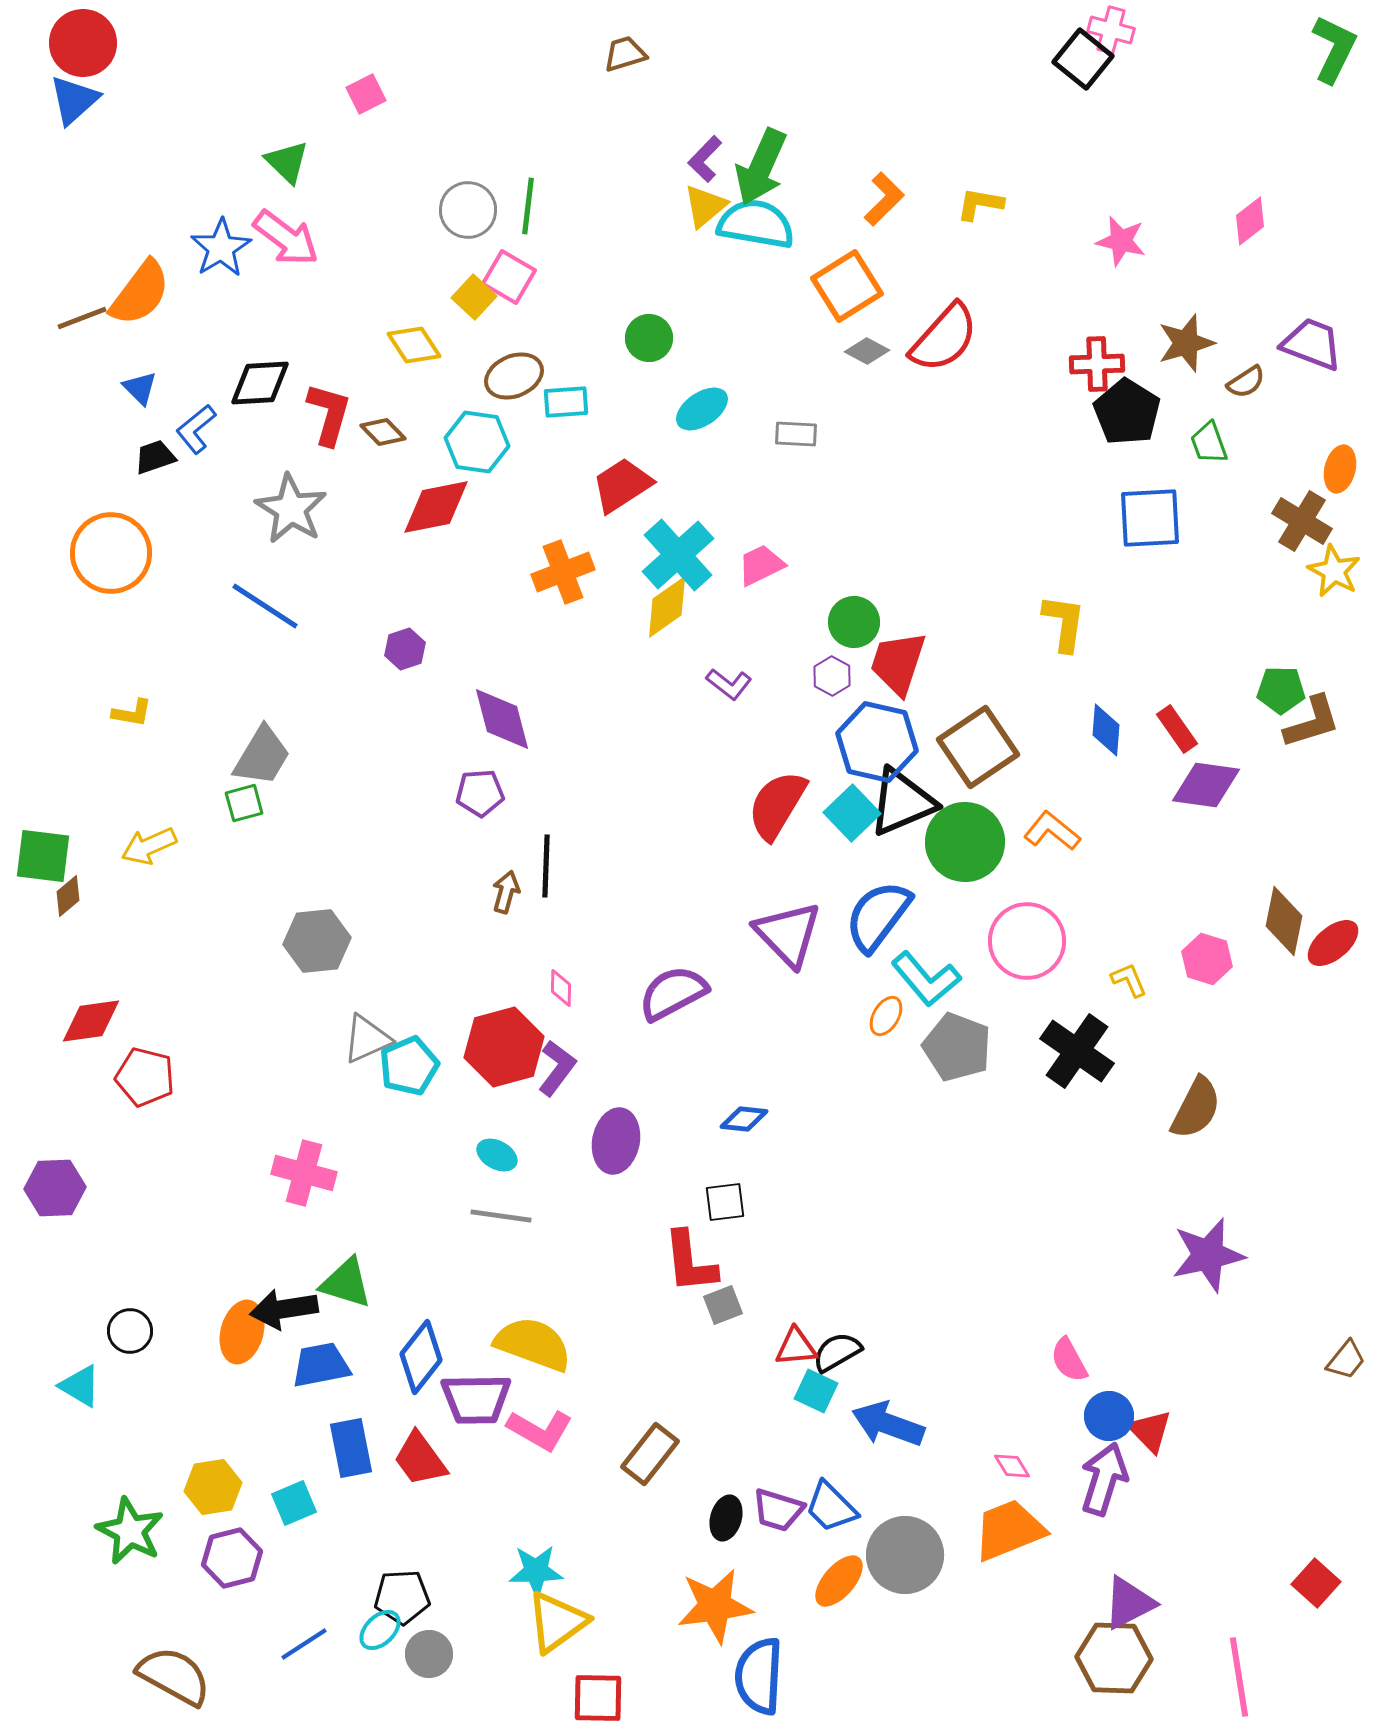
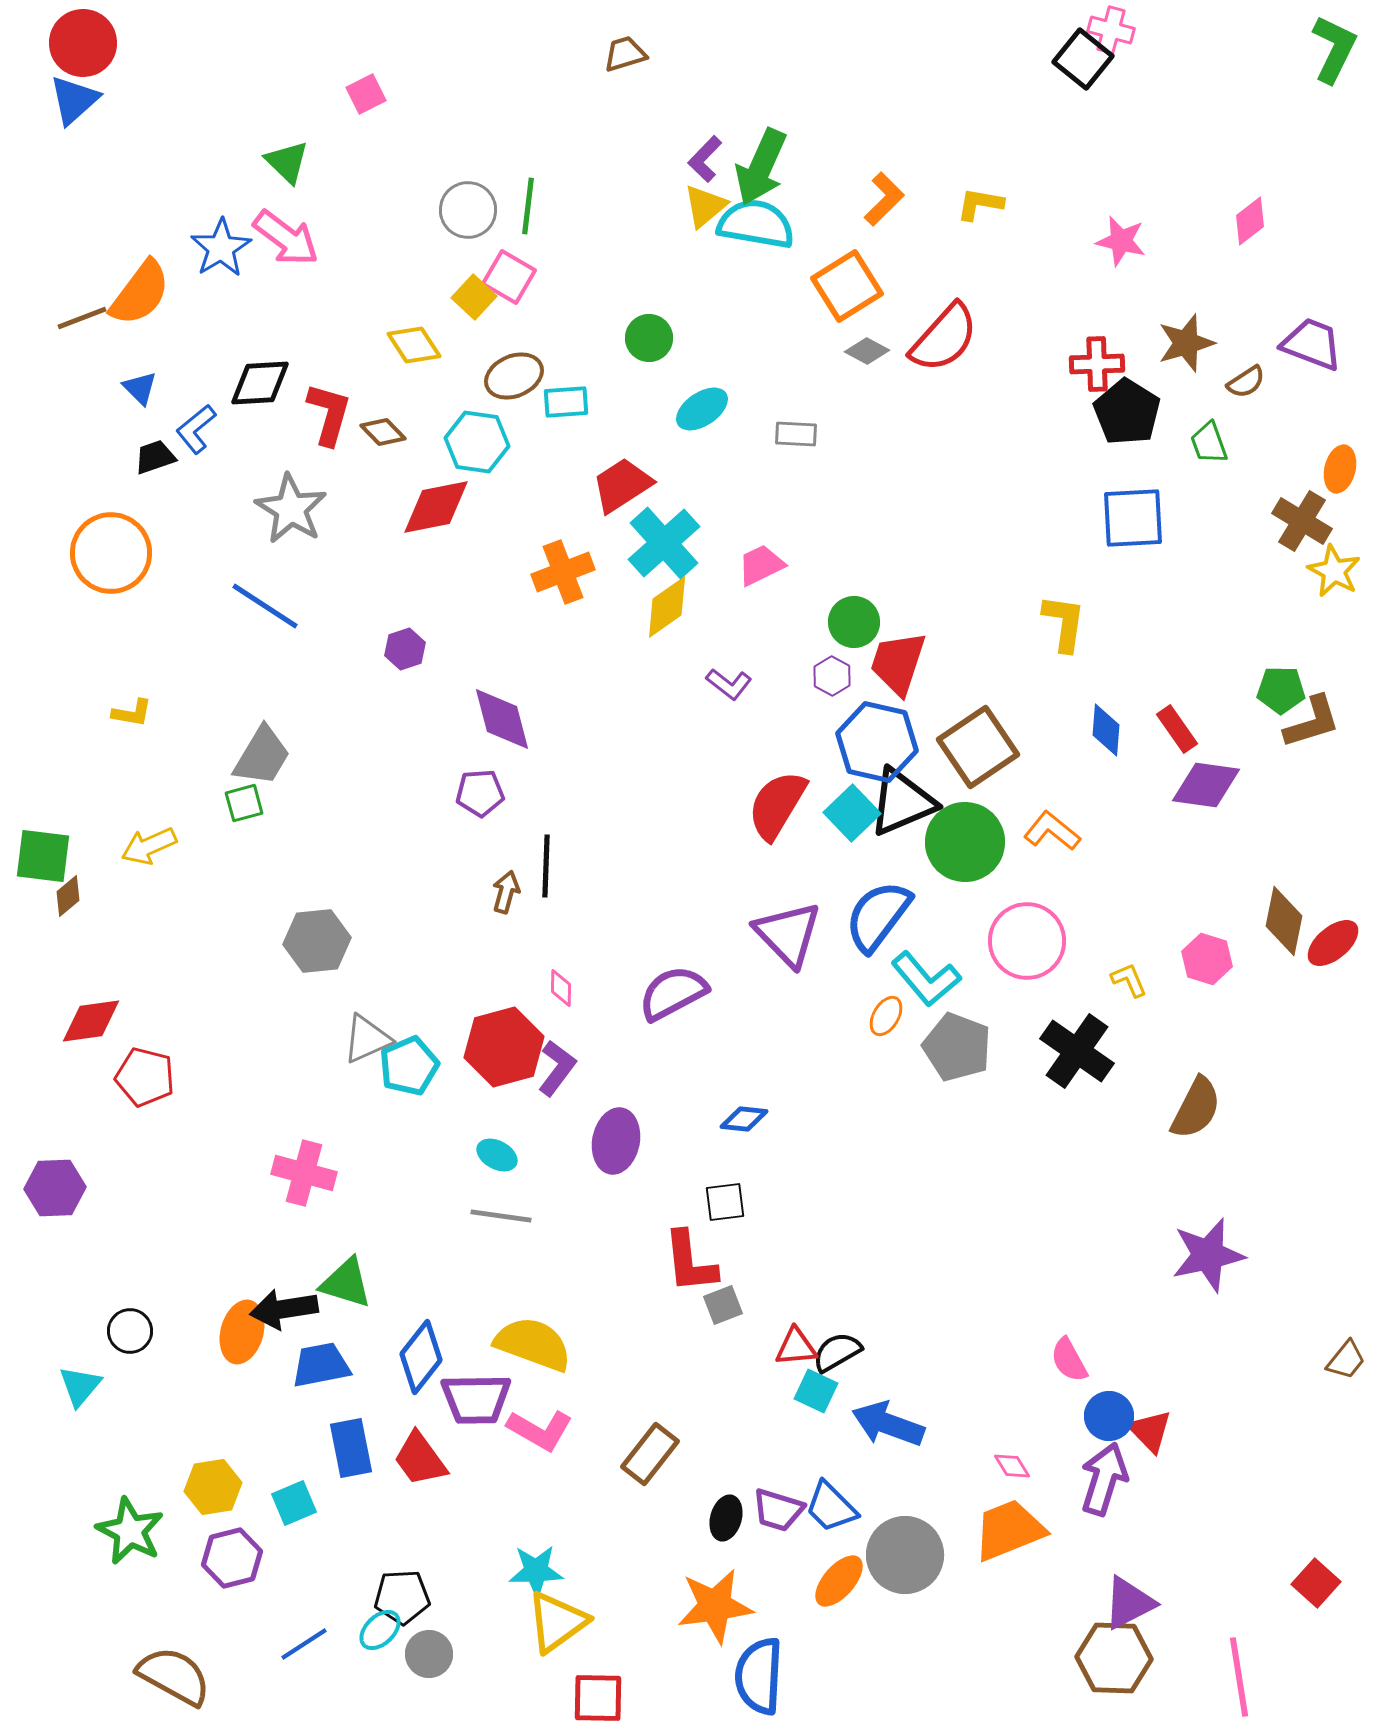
blue square at (1150, 518): moved 17 px left
cyan cross at (678, 555): moved 14 px left, 12 px up
cyan triangle at (80, 1386): rotated 39 degrees clockwise
